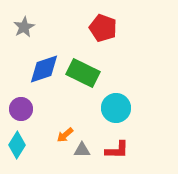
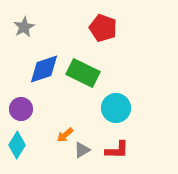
gray triangle: rotated 30 degrees counterclockwise
